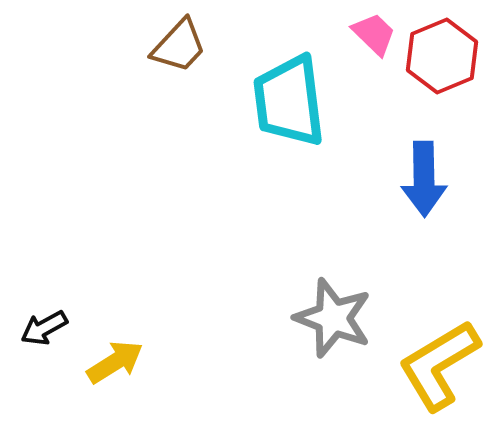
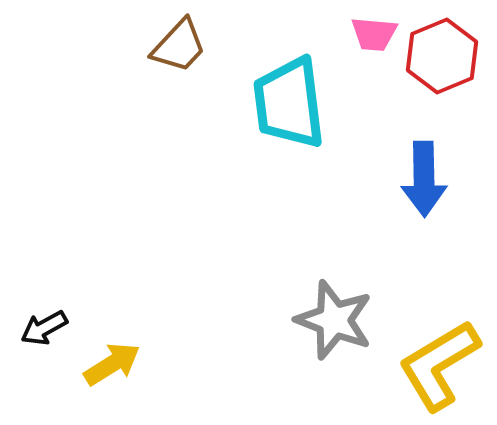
pink trapezoid: rotated 141 degrees clockwise
cyan trapezoid: moved 2 px down
gray star: moved 1 px right, 2 px down
yellow arrow: moved 3 px left, 2 px down
